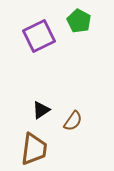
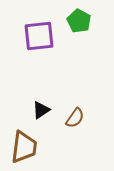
purple square: rotated 20 degrees clockwise
brown semicircle: moved 2 px right, 3 px up
brown trapezoid: moved 10 px left, 2 px up
